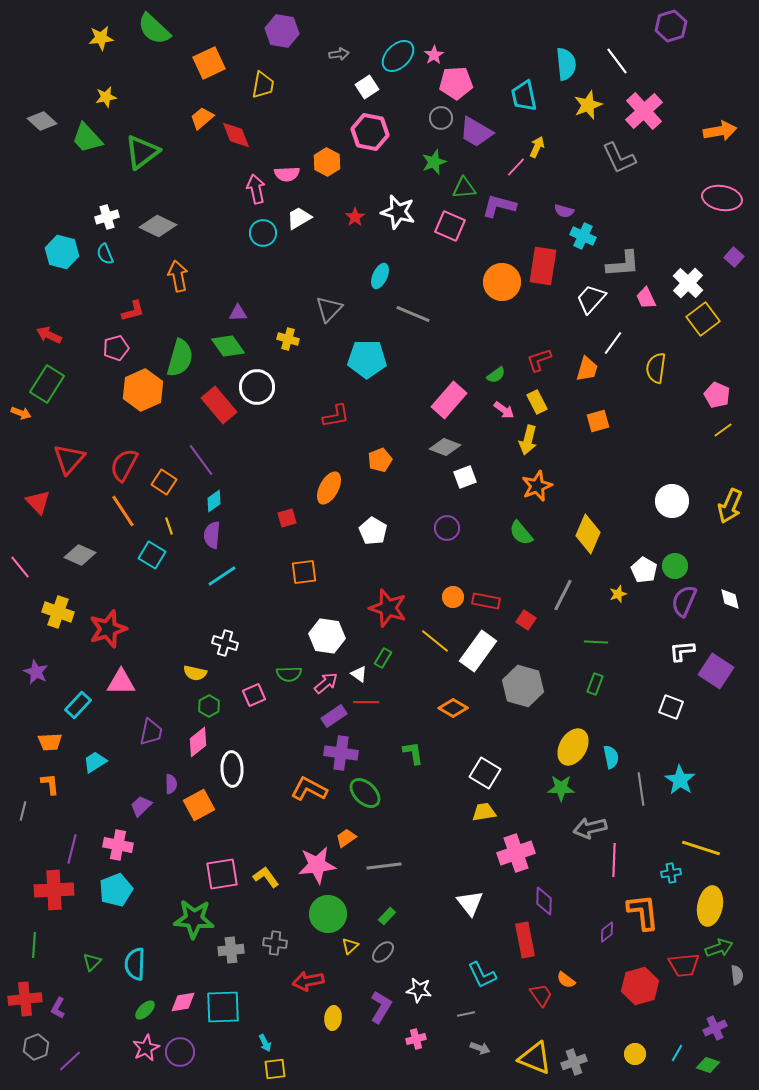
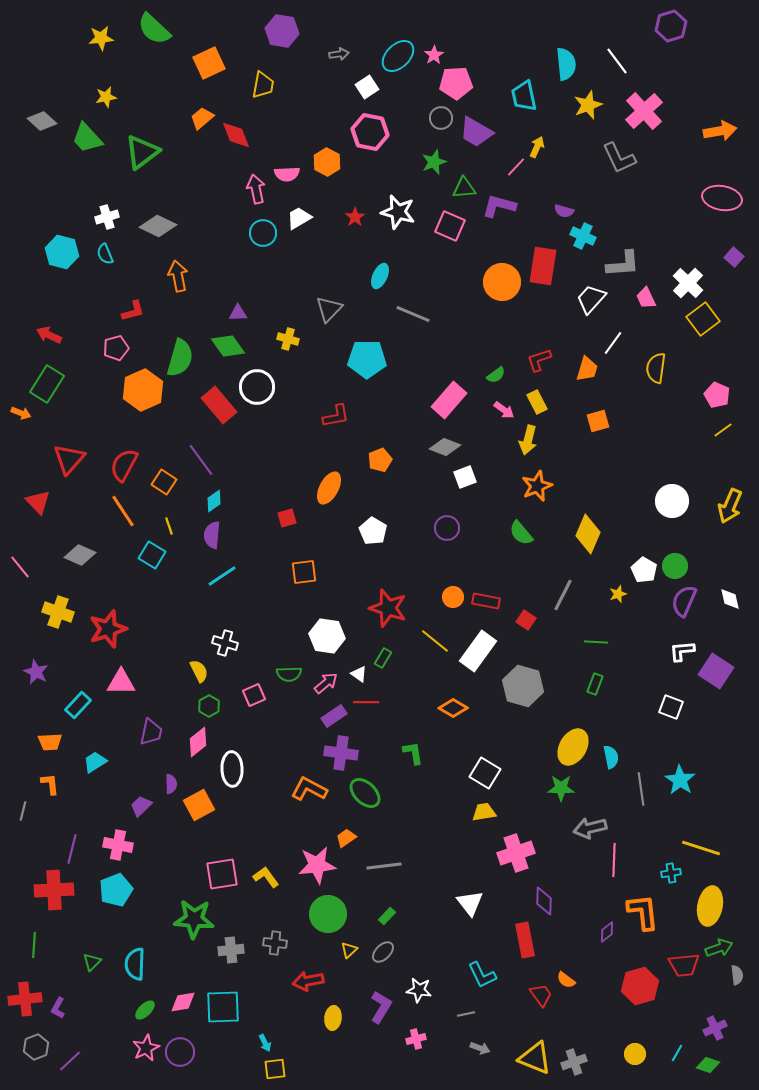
yellow semicircle at (195, 673): moved 4 px right, 2 px up; rotated 130 degrees counterclockwise
yellow triangle at (350, 946): moved 1 px left, 4 px down
